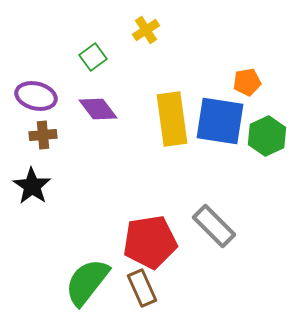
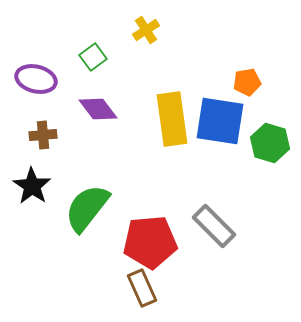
purple ellipse: moved 17 px up
green hexagon: moved 3 px right, 7 px down; rotated 18 degrees counterclockwise
red pentagon: rotated 4 degrees clockwise
green semicircle: moved 74 px up
